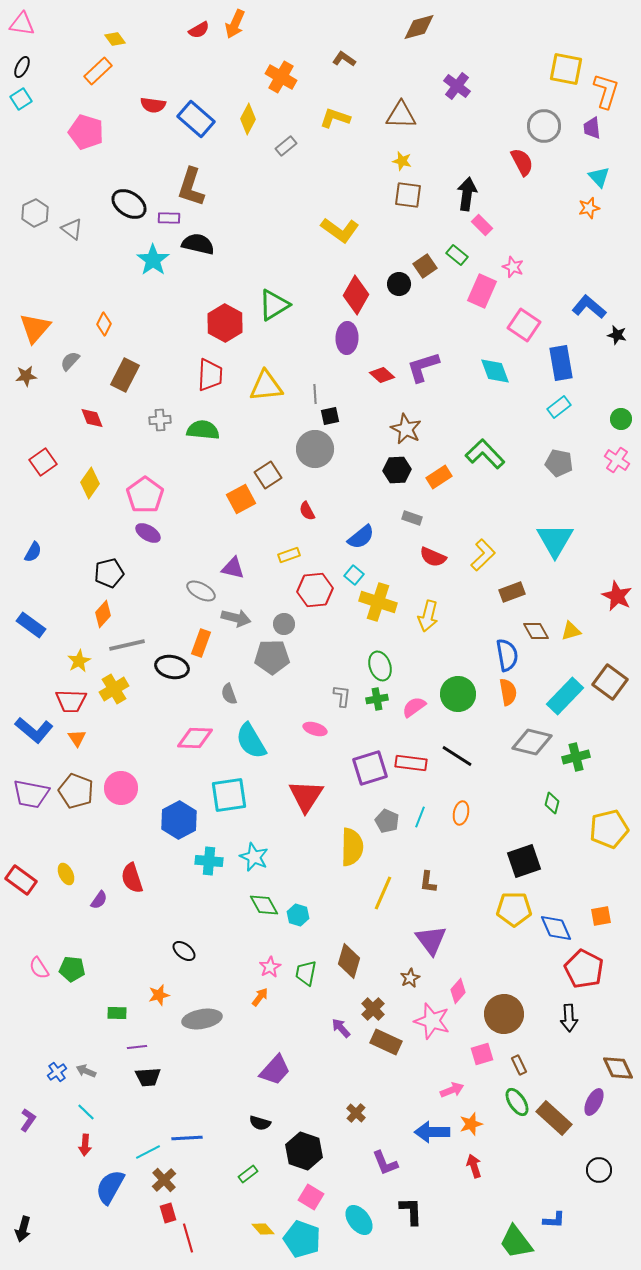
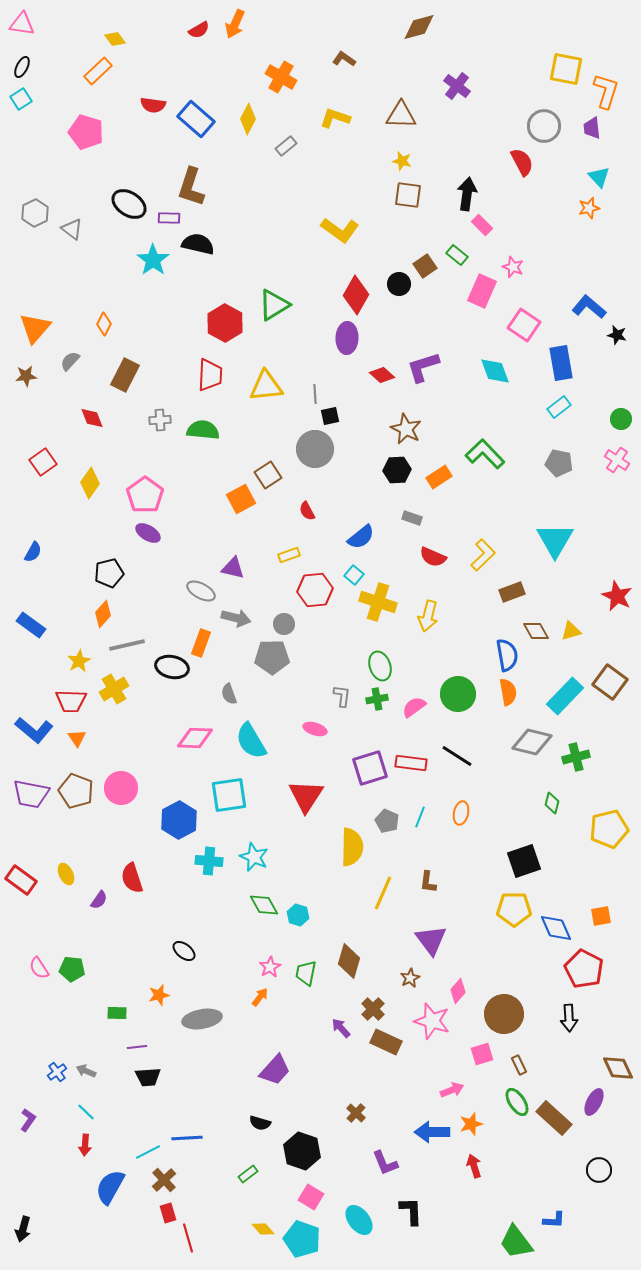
black hexagon at (304, 1151): moved 2 px left
